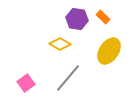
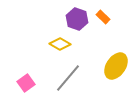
purple hexagon: rotated 10 degrees clockwise
yellow ellipse: moved 7 px right, 15 px down
